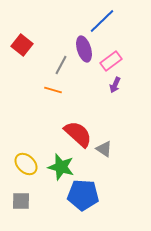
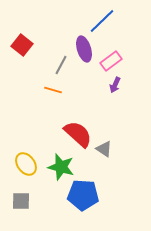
yellow ellipse: rotated 10 degrees clockwise
